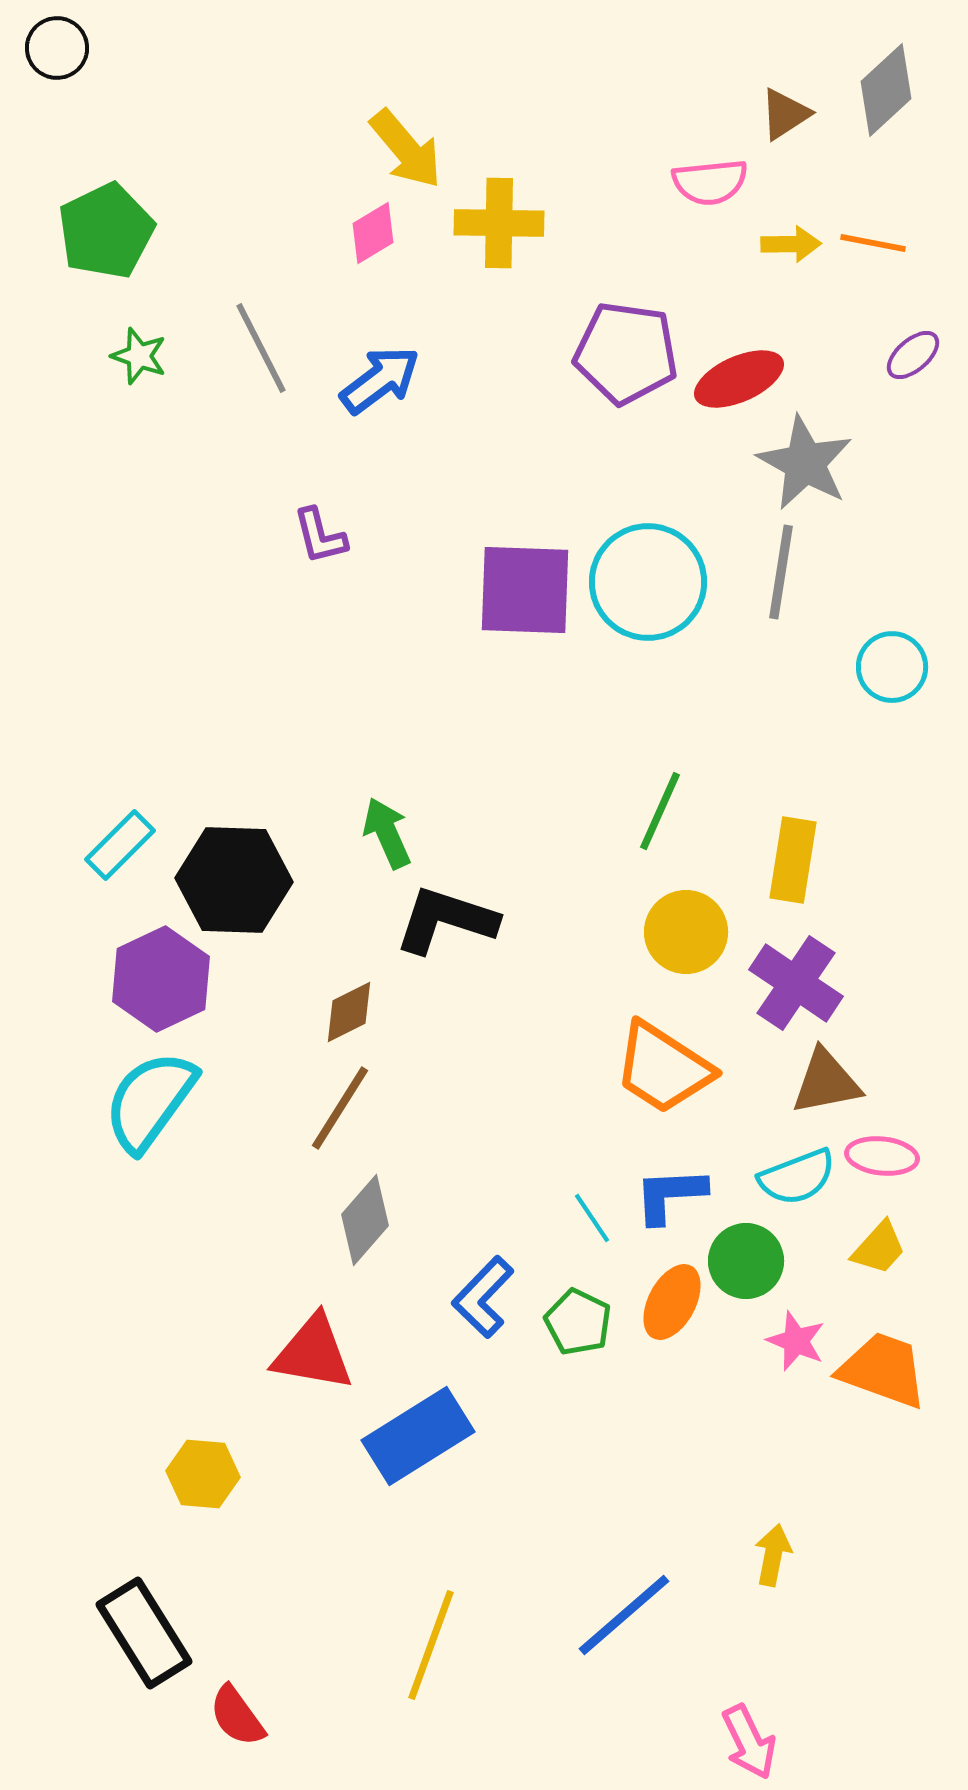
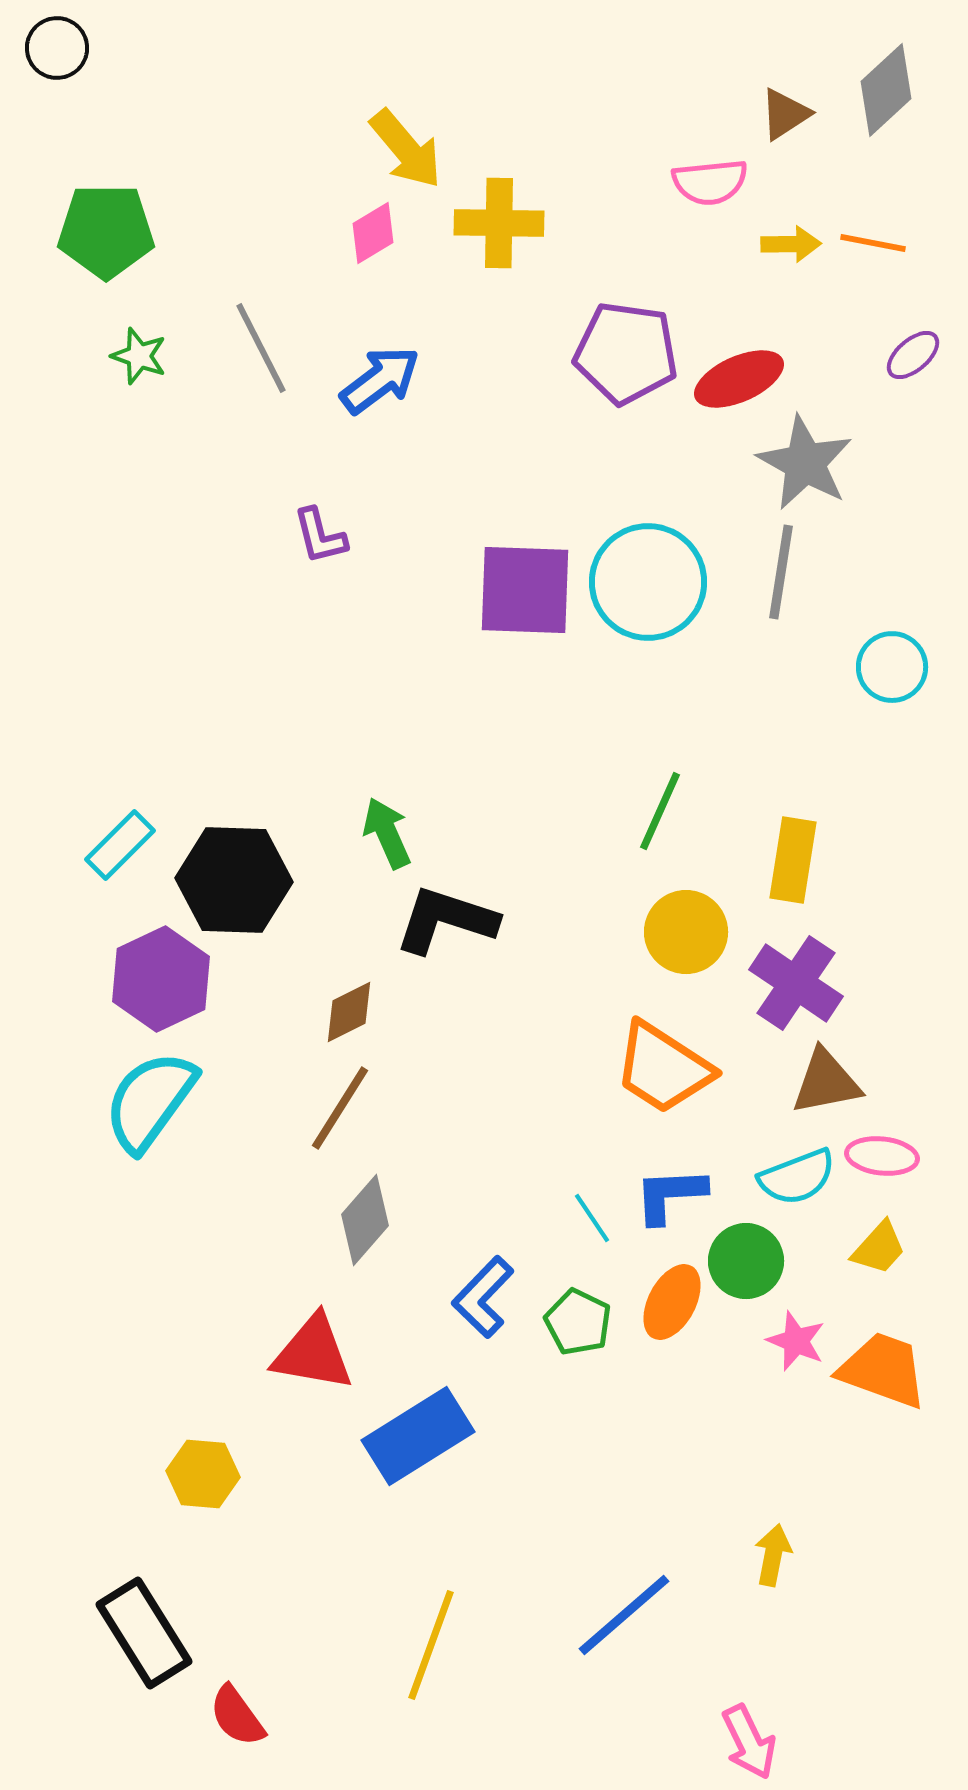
green pentagon at (106, 231): rotated 26 degrees clockwise
